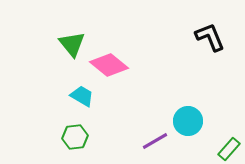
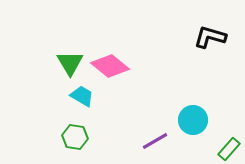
black L-shape: rotated 52 degrees counterclockwise
green triangle: moved 2 px left, 19 px down; rotated 8 degrees clockwise
pink diamond: moved 1 px right, 1 px down
cyan circle: moved 5 px right, 1 px up
green hexagon: rotated 15 degrees clockwise
